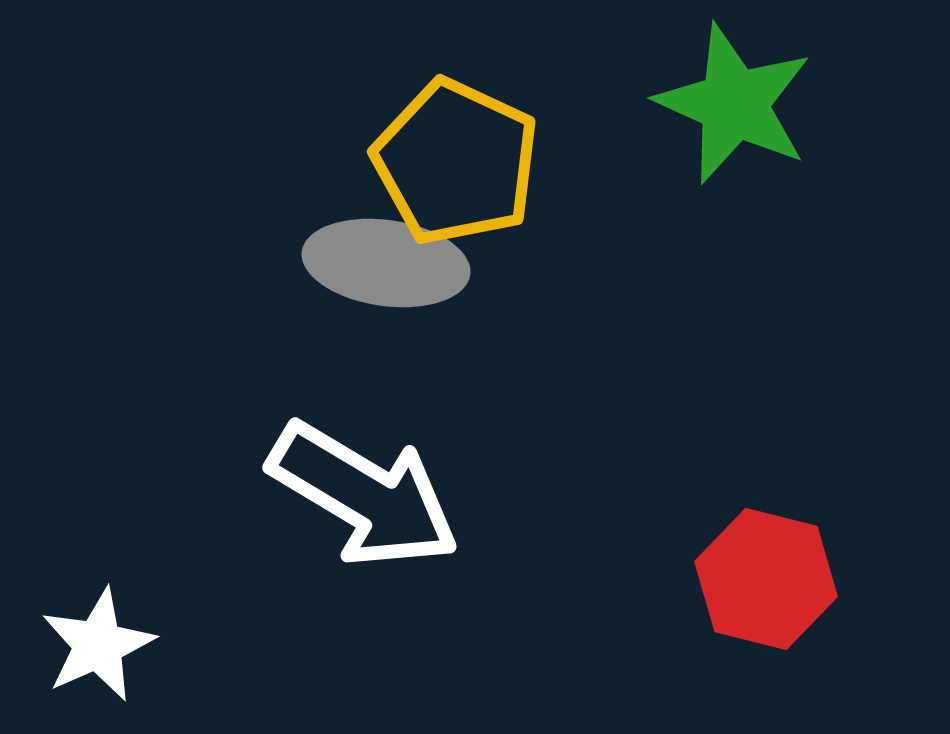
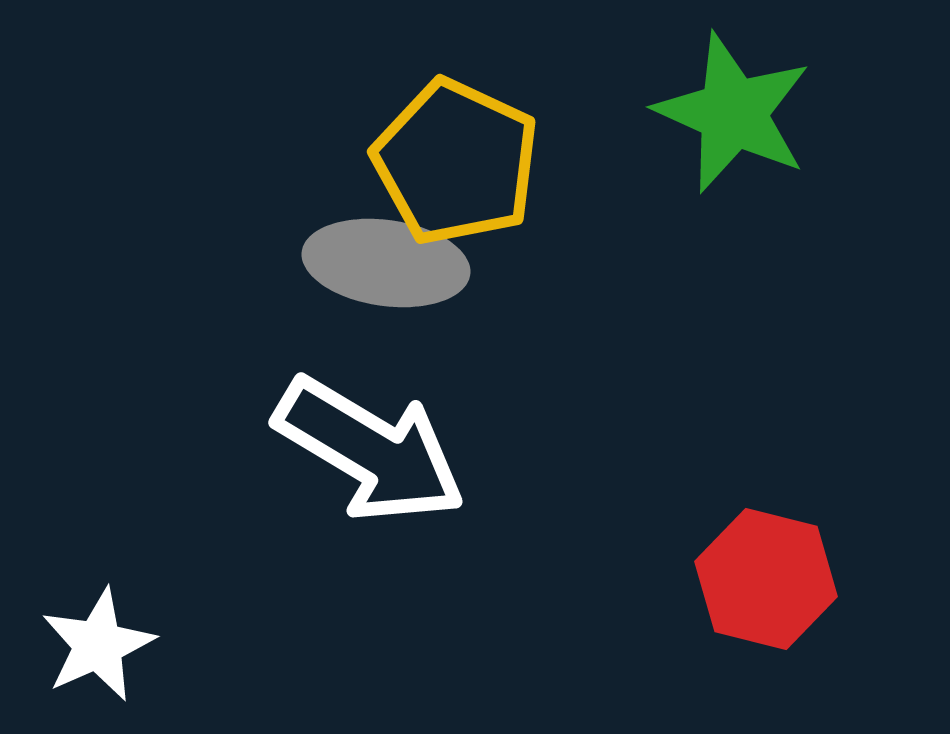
green star: moved 1 px left, 9 px down
white arrow: moved 6 px right, 45 px up
